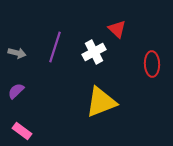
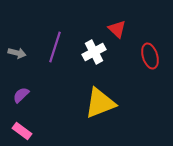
red ellipse: moved 2 px left, 8 px up; rotated 15 degrees counterclockwise
purple semicircle: moved 5 px right, 4 px down
yellow triangle: moved 1 px left, 1 px down
